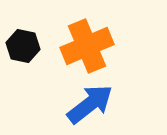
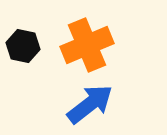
orange cross: moved 1 px up
